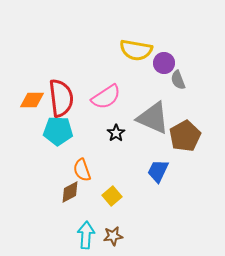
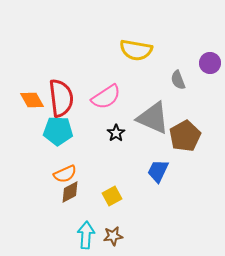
purple circle: moved 46 px right
orange diamond: rotated 60 degrees clockwise
orange semicircle: moved 17 px left, 4 px down; rotated 95 degrees counterclockwise
yellow square: rotated 12 degrees clockwise
